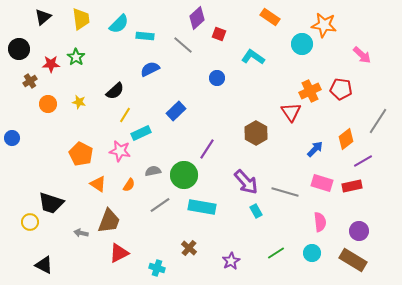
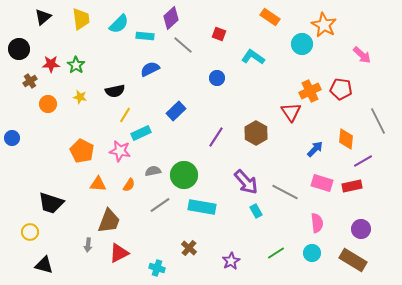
purple diamond at (197, 18): moved 26 px left
orange star at (324, 25): rotated 20 degrees clockwise
green star at (76, 57): moved 8 px down
black semicircle at (115, 91): rotated 30 degrees clockwise
yellow star at (79, 102): moved 1 px right, 5 px up
gray line at (378, 121): rotated 60 degrees counterclockwise
orange diamond at (346, 139): rotated 45 degrees counterclockwise
purple line at (207, 149): moved 9 px right, 12 px up
orange pentagon at (81, 154): moved 1 px right, 3 px up
orange triangle at (98, 184): rotated 30 degrees counterclockwise
gray line at (285, 192): rotated 12 degrees clockwise
yellow circle at (30, 222): moved 10 px down
pink semicircle at (320, 222): moved 3 px left, 1 px down
purple circle at (359, 231): moved 2 px right, 2 px up
gray arrow at (81, 233): moved 7 px right, 12 px down; rotated 96 degrees counterclockwise
black triangle at (44, 265): rotated 12 degrees counterclockwise
